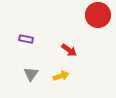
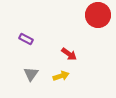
purple rectangle: rotated 16 degrees clockwise
red arrow: moved 4 px down
